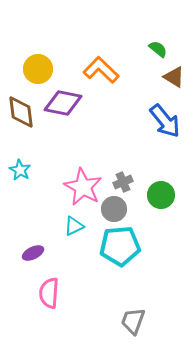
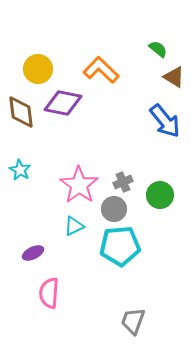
pink star: moved 4 px left, 2 px up; rotated 6 degrees clockwise
green circle: moved 1 px left
